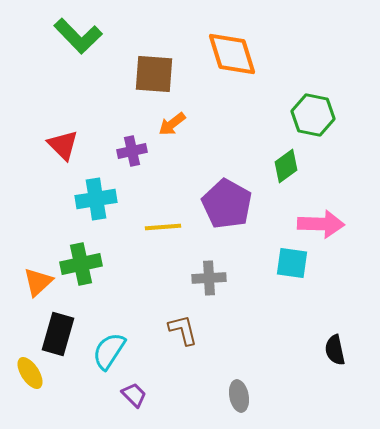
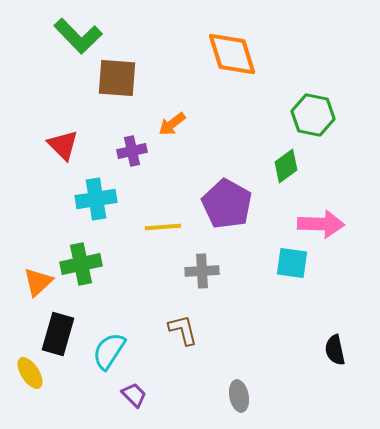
brown square: moved 37 px left, 4 px down
gray cross: moved 7 px left, 7 px up
